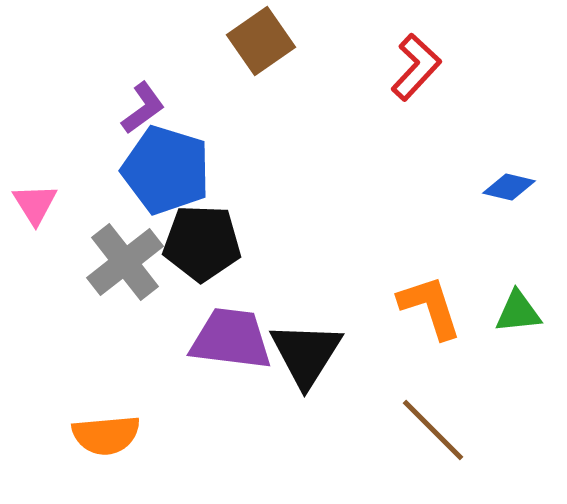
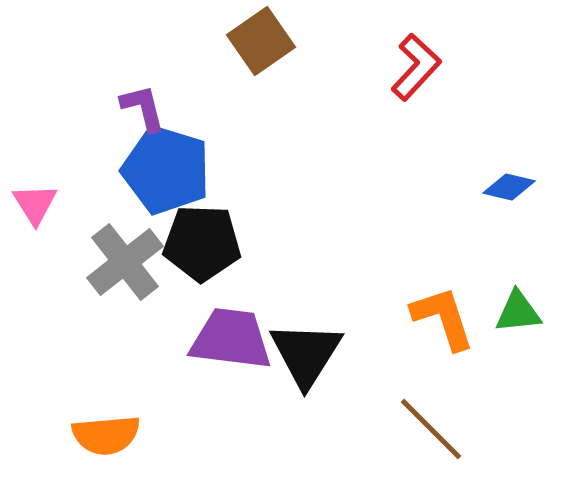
purple L-shape: rotated 68 degrees counterclockwise
orange L-shape: moved 13 px right, 11 px down
brown line: moved 2 px left, 1 px up
